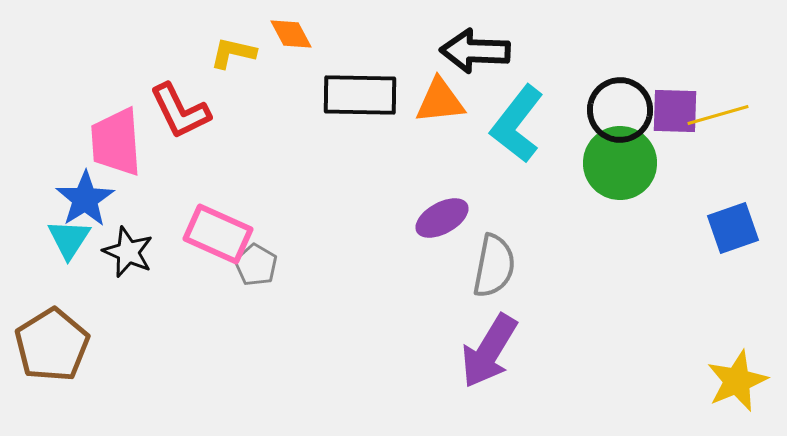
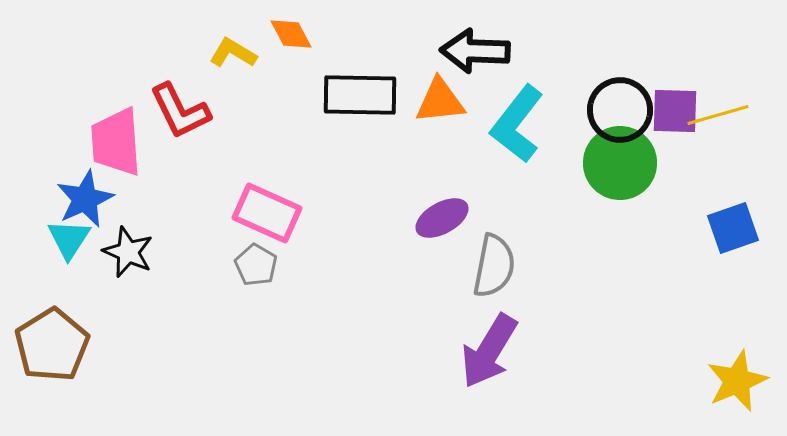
yellow L-shape: rotated 18 degrees clockwise
blue star: rotated 8 degrees clockwise
pink rectangle: moved 49 px right, 21 px up
